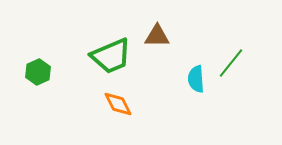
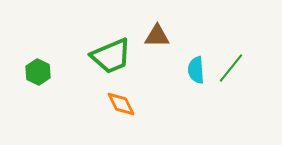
green line: moved 5 px down
green hexagon: rotated 10 degrees counterclockwise
cyan semicircle: moved 9 px up
orange diamond: moved 3 px right
